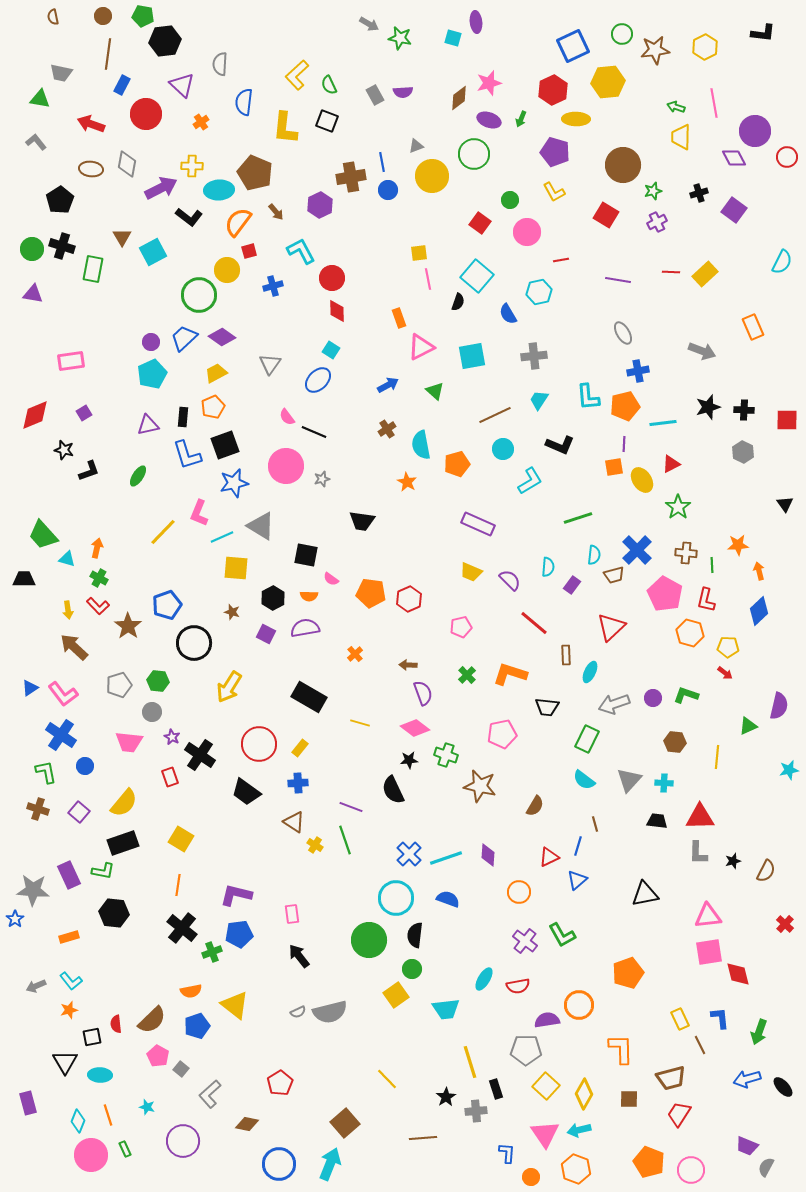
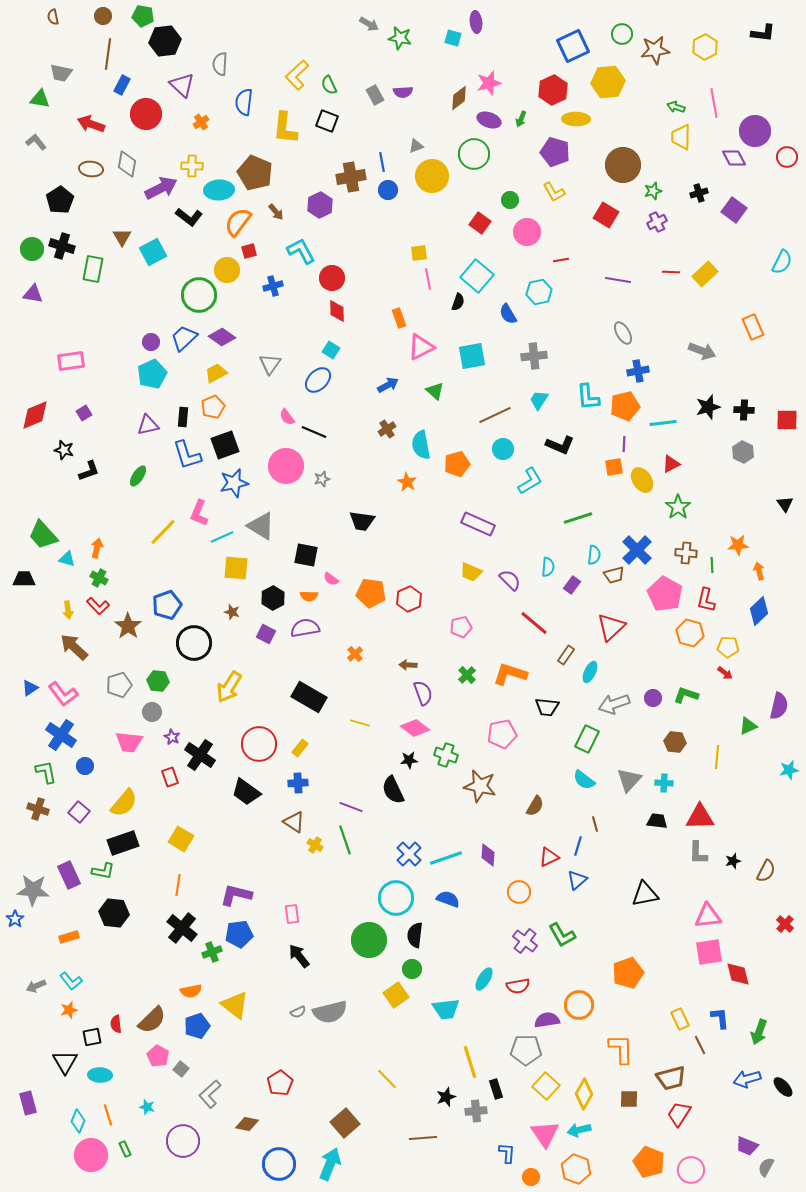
brown rectangle at (566, 655): rotated 36 degrees clockwise
black star at (446, 1097): rotated 12 degrees clockwise
